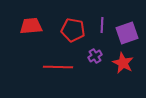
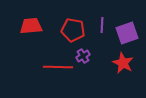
purple cross: moved 12 px left
